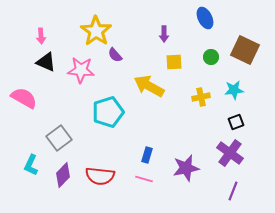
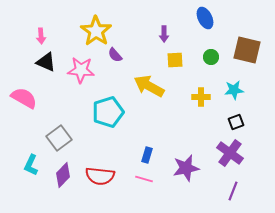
brown square: moved 2 px right; rotated 12 degrees counterclockwise
yellow square: moved 1 px right, 2 px up
yellow cross: rotated 12 degrees clockwise
